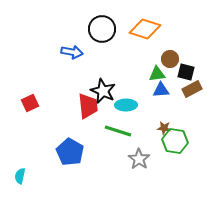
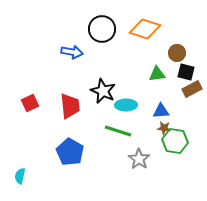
brown circle: moved 7 px right, 6 px up
blue triangle: moved 21 px down
red trapezoid: moved 18 px left
